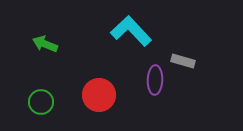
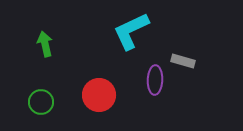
cyan L-shape: rotated 72 degrees counterclockwise
green arrow: rotated 55 degrees clockwise
